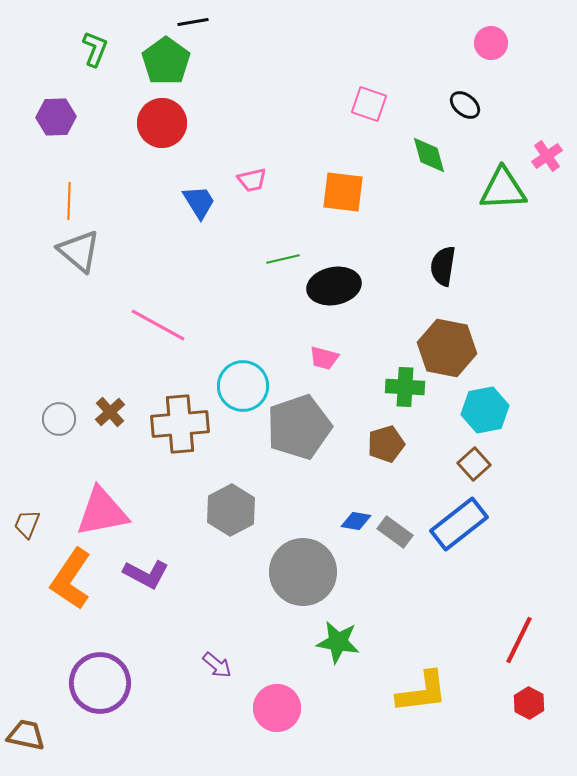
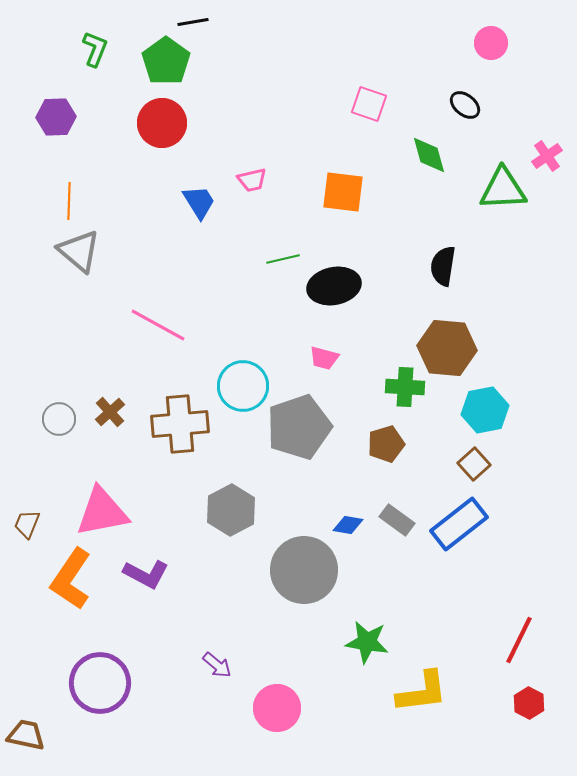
brown hexagon at (447, 348): rotated 6 degrees counterclockwise
blue diamond at (356, 521): moved 8 px left, 4 px down
gray rectangle at (395, 532): moved 2 px right, 12 px up
gray circle at (303, 572): moved 1 px right, 2 px up
green star at (338, 642): moved 29 px right
